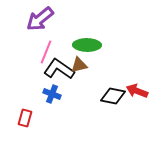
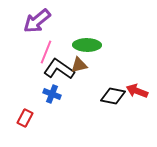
purple arrow: moved 3 px left, 2 px down
red rectangle: rotated 12 degrees clockwise
